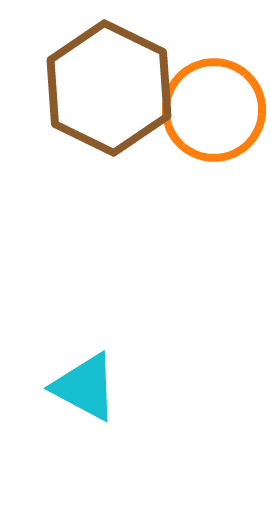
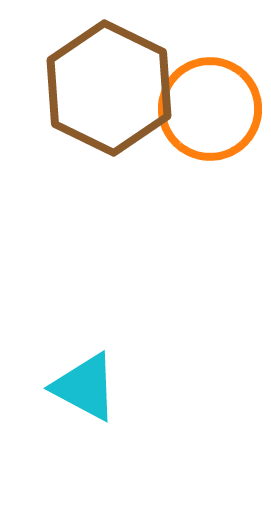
orange circle: moved 4 px left, 1 px up
